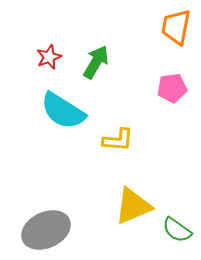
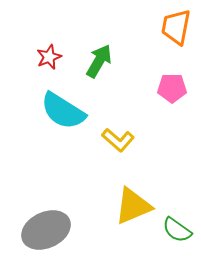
green arrow: moved 3 px right, 1 px up
pink pentagon: rotated 8 degrees clockwise
yellow L-shape: rotated 36 degrees clockwise
